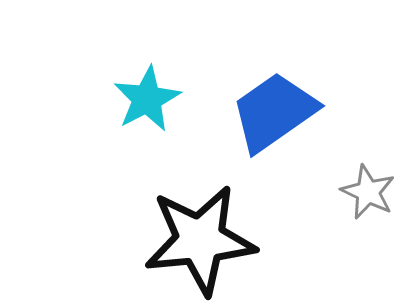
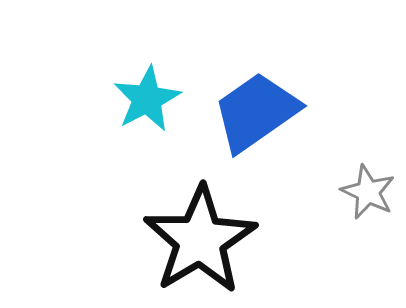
blue trapezoid: moved 18 px left
black star: rotated 25 degrees counterclockwise
